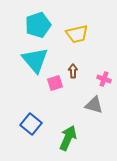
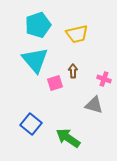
green arrow: rotated 80 degrees counterclockwise
